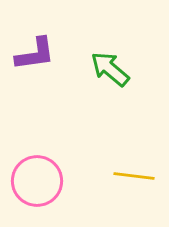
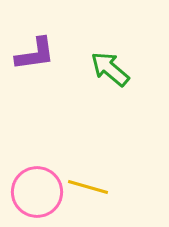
yellow line: moved 46 px left, 11 px down; rotated 9 degrees clockwise
pink circle: moved 11 px down
